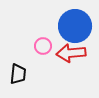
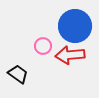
red arrow: moved 1 px left, 2 px down
black trapezoid: rotated 60 degrees counterclockwise
